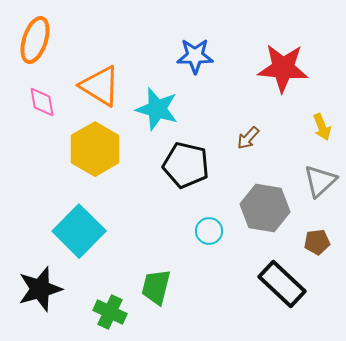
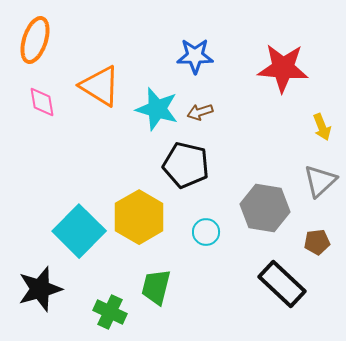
brown arrow: moved 48 px left, 26 px up; rotated 30 degrees clockwise
yellow hexagon: moved 44 px right, 68 px down
cyan circle: moved 3 px left, 1 px down
